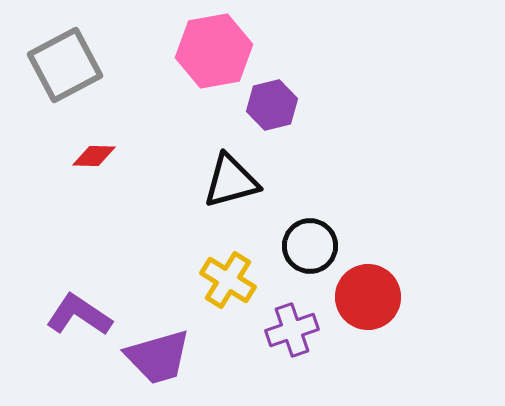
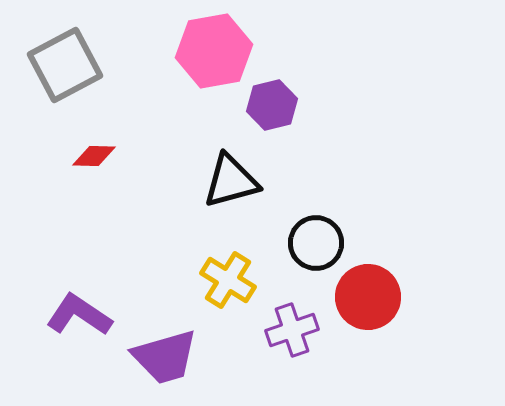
black circle: moved 6 px right, 3 px up
purple trapezoid: moved 7 px right
